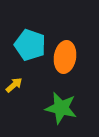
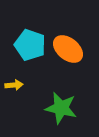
orange ellipse: moved 3 px right, 8 px up; rotated 60 degrees counterclockwise
yellow arrow: rotated 36 degrees clockwise
